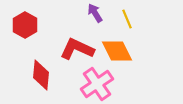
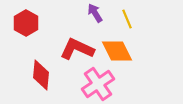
red hexagon: moved 1 px right, 2 px up
pink cross: moved 1 px right
